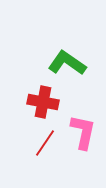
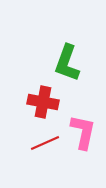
green L-shape: rotated 105 degrees counterclockwise
red line: rotated 32 degrees clockwise
